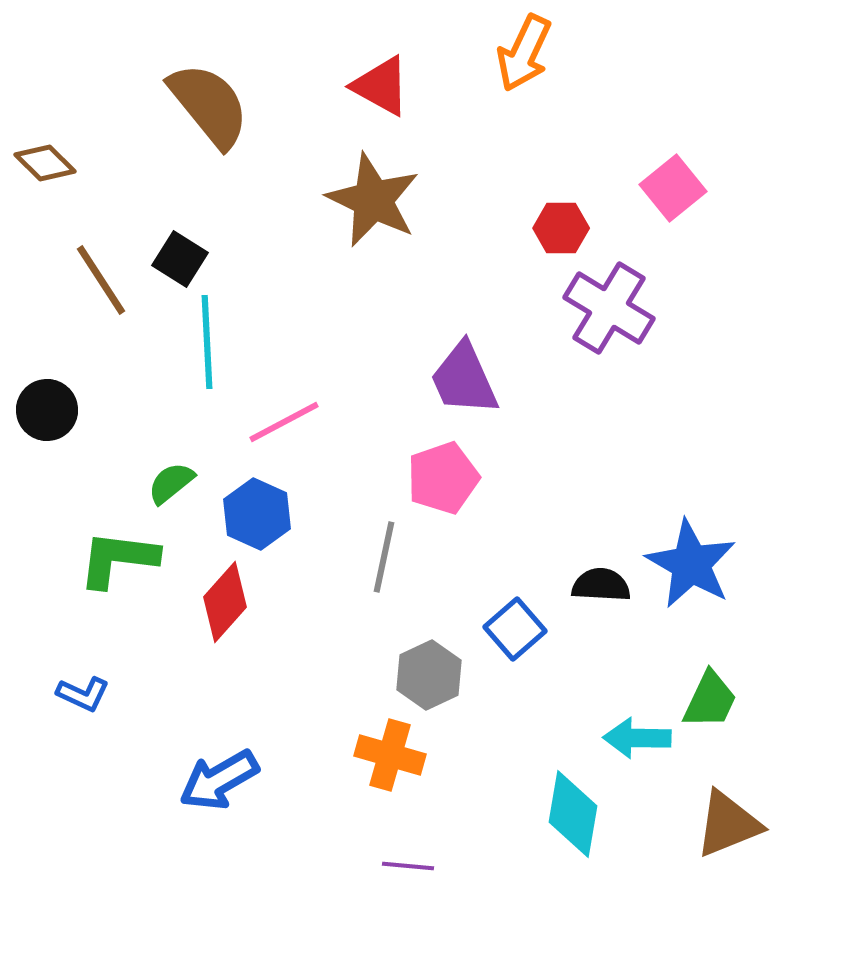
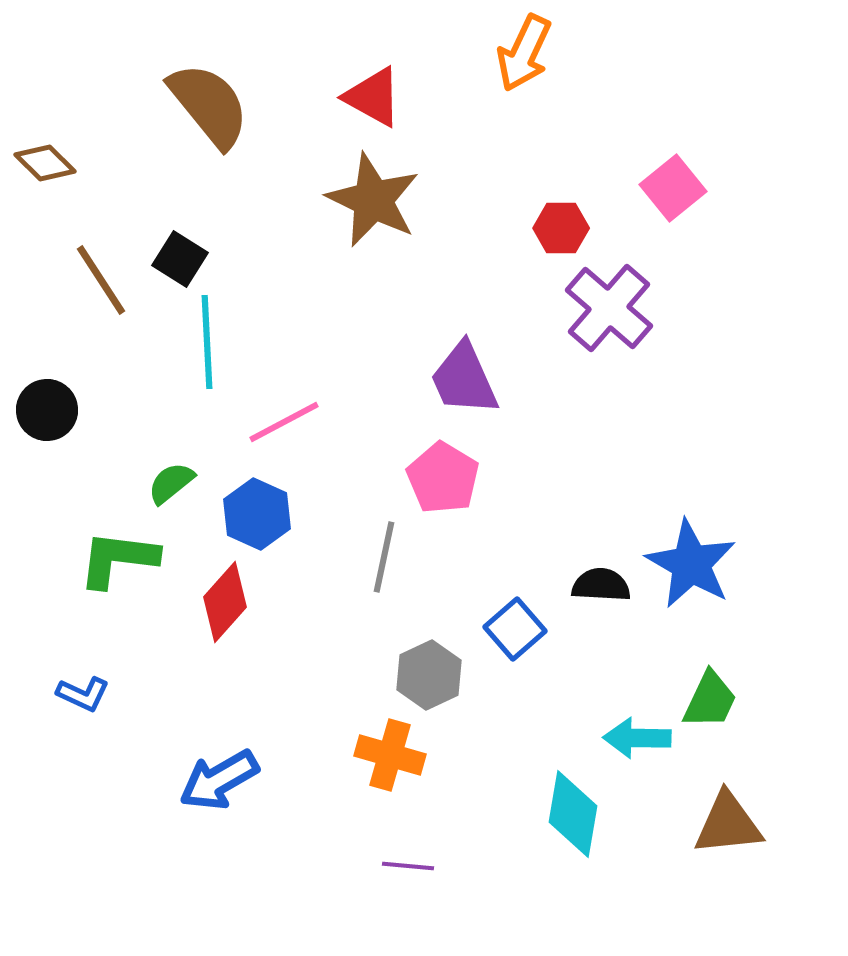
red triangle: moved 8 px left, 11 px down
purple cross: rotated 10 degrees clockwise
pink pentagon: rotated 22 degrees counterclockwise
brown triangle: rotated 16 degrees clockwise
